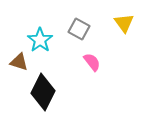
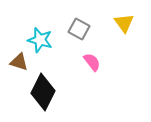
cyan star: rotated 20 degrees counterclockwise
